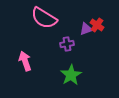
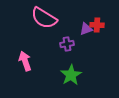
red cross: rotated 32 degrees counterclockwise
